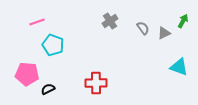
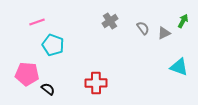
black semicircle: rotated 64 degrees clockwise
